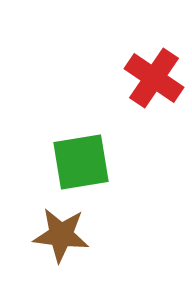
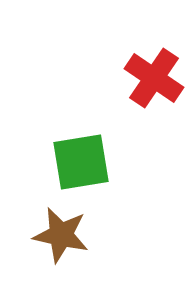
brown star: rotated 6 degrees clockwise
